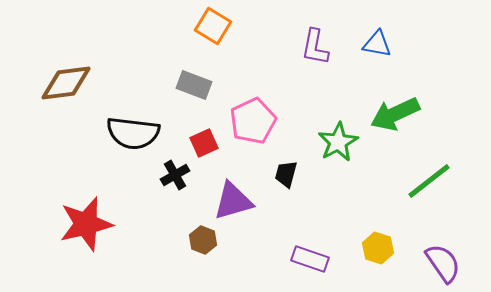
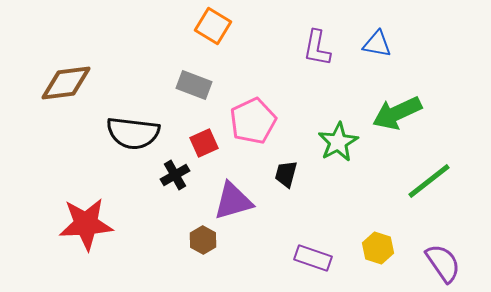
purple L-shape: moved 2 px right, 1 px down
green arrow: moved 2 px right, 1 px up
red star: rotated 10 degrees clockwise
brown hexagon: rotated 8 degrees clockwise
purple rectangle: moved 3 px right, 1 px up
